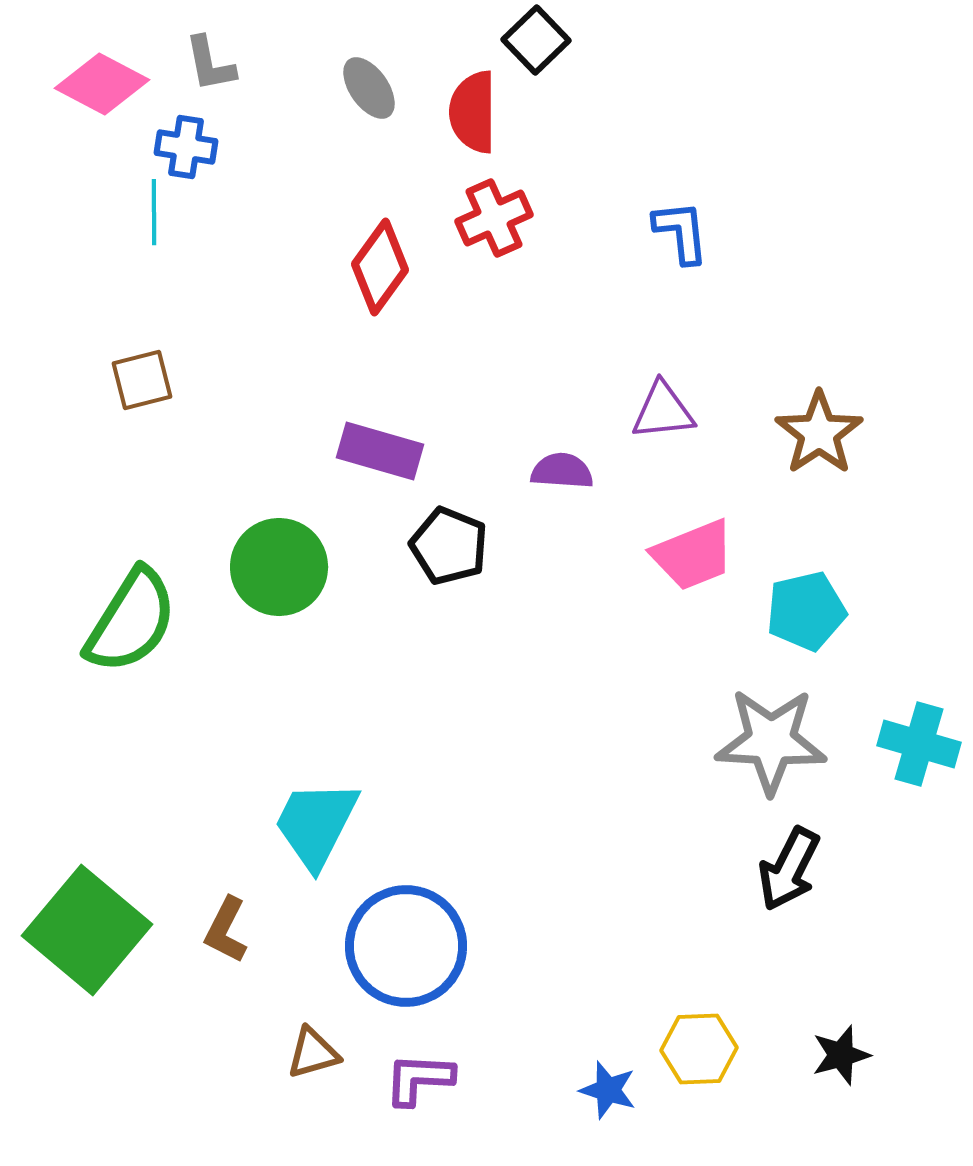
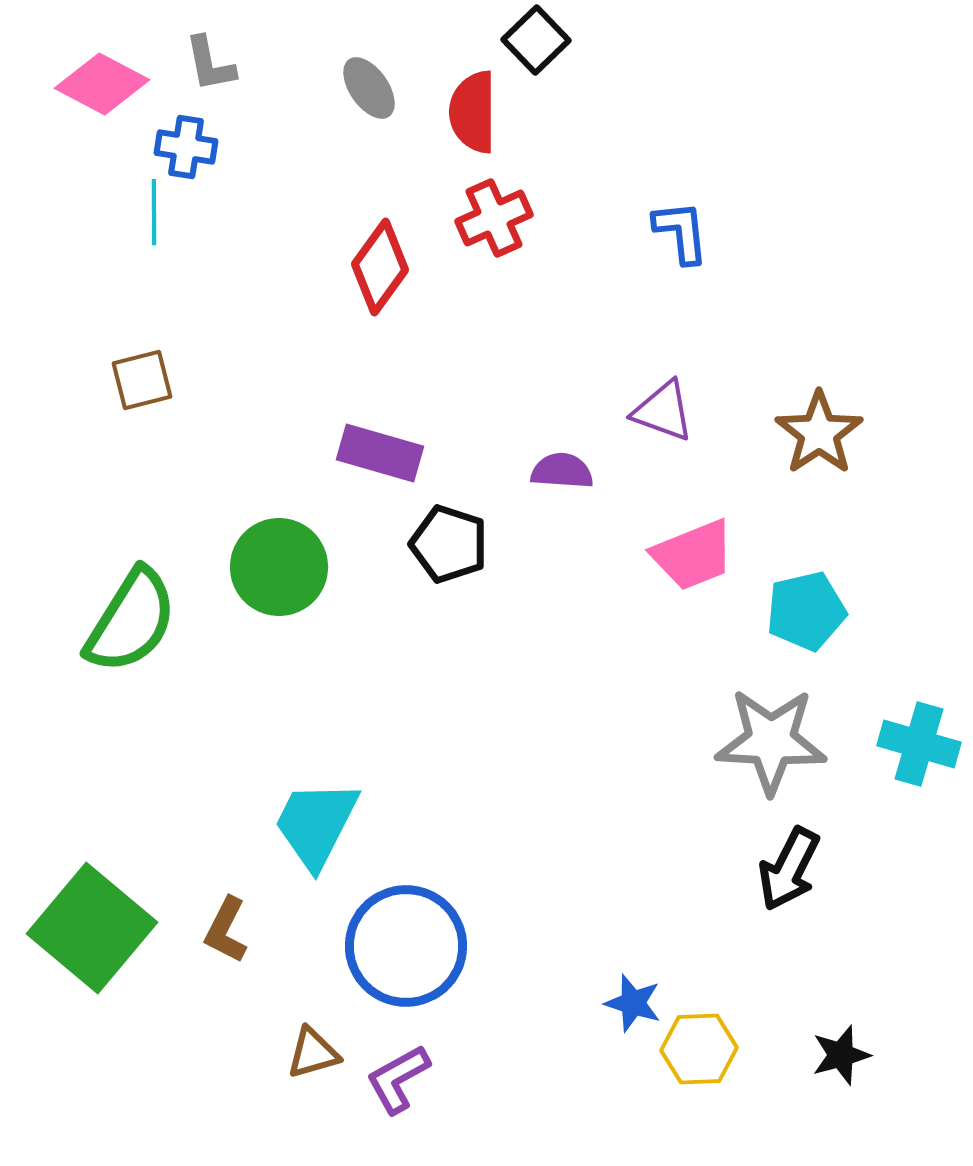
purple triangle: rotated 26 degrees clockwise
purple rectangle: moved 2 px down
black pentagon: moved 2 px up; rotated 4 degrees counterclockwise
green square: moved 5 px right, 2 px up
purple L-shape: moved 21 px left; rotated 32 degrees counterclockwise
blue star: moved 25 px right, 87 px up
